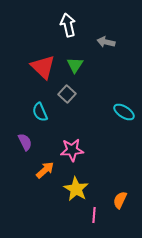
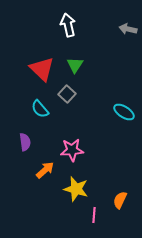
gray arrow: moved 22 px right, 13 px up
red triangle: moved 1 px left, 2 px down
cyan semicircle: moved 3 px up; rotated 18 degrees counterclockwise
purple semicircle: rotated 18 degrees clockwise
yellow star: rotated 15 degrees counterclockwise
